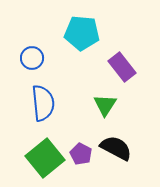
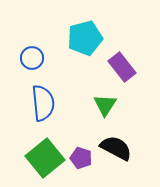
cyan pentagon: moved 3 px right, 5 px down; rotated 20 degrees counterclockwise
purple pentagon: moved 4 px down; rotated 10 degrees counterclockwise
